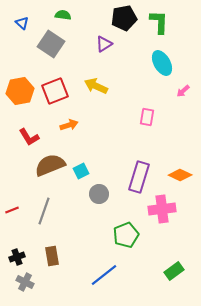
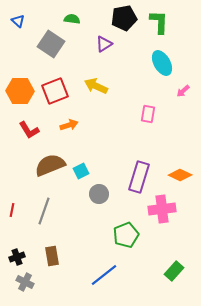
green semicircle: moved 9 px right, 4 px down
blue triangle: moved 4 px left, 2 px up
orange hexagon: rotated 12 degrees clockwise
pink rectangle: moved 1 px right, 3 px up
red L-shape: moved 7 px up
red line: rotated 56 degrees counterclockwise
green rectangle: rotated 12 degrees counterclockwise
